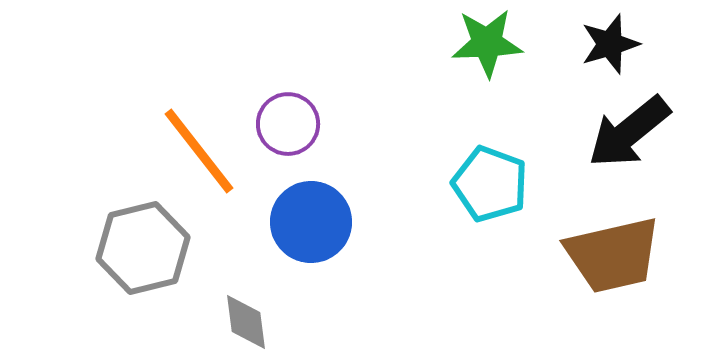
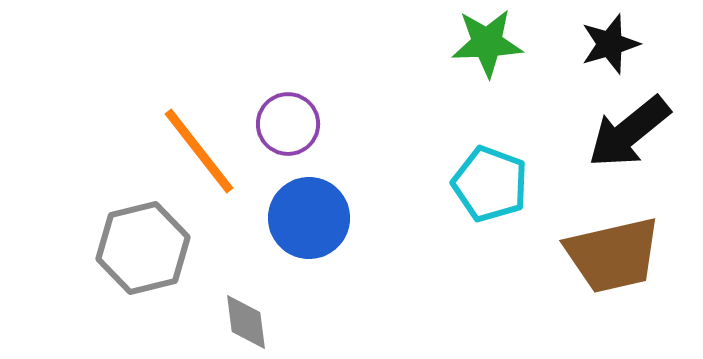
blue circle: moved 2 px left, 4 px up
